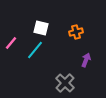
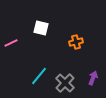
orange cross: moved 10 px down
pink line: rotated 24 degrees clockwise
cyan line: moved 4 px right, 26 px down
purple arrow: moved 7 px right, 18 px down
